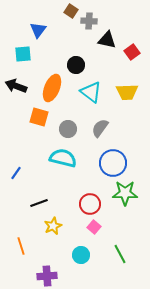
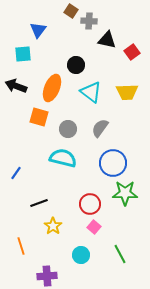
yellow star: rotated 12 degrees counterclockwise
